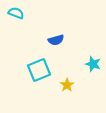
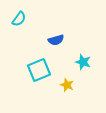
cyan semicircle: moved 3 px right, 6 px down; rotated 105 degrees clockwise
cyan star: moved 10 px left, 2 px up
yellow star: rotated 16 degrees counterclockwise
